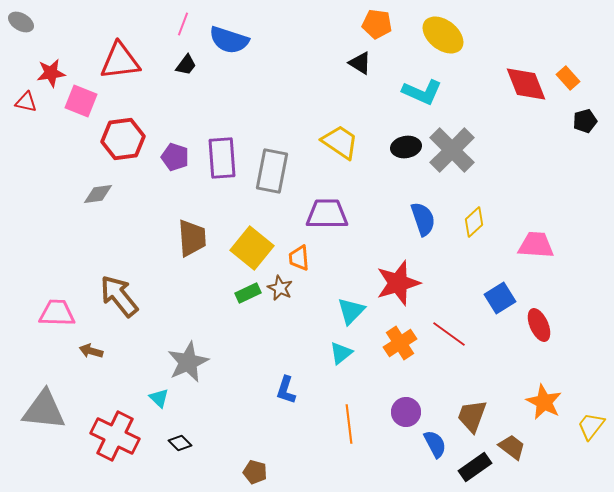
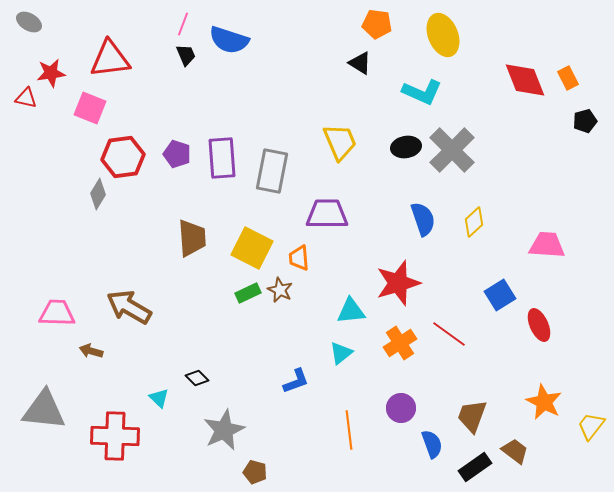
gray ellipse at (21, 22): moved 8 px right
yellow ellipse at (443, 35): rotated 30 degrees clockwise
red triangle at (120, 61): moved 10 px left, 2 px up
black trapezoid at (186, 65): moved 10 px up; rotated 60 degrees counterclockwise
orange rectangle at (568, 78): rotated 15 degrees clockwise
red diamond at (526, 84): moved 1 px left, 4 px up
pink square at (81, 101): moved 9 px right, 7 px down
red triangle at (26, 102): moved 4 px up
red hexagon at (123, 139): moved 18 px down
yellow trapezoid at (340, 142): rotated 33 degrees clockwise
purple pentagon at (175, 157): moved 2 px right, 3 px up
gray diamond at (98, 194): rotated 52 degrees counterclockwise
pink trapezoid at (536, 245): moved 11 px right
yellow square at (252, 248): rotated 12 degrees counterclockwise
brown star at (280, 288): moved 2 px down
brown arrow at (119, 296): moved 10 px right, 11 px down; rotated 21 degrees counterclockwise
blue square at (500, 298): moved 3 px up
cyan triangle at (351, 311): rotated 40 degrees clockwise
gray star at (188, 362): moved 36 px right, 68 px down
blue L-shape at (286, 390): moved 10 px right, 9 px up; rotated 128 degrees counterclockwise
purple circle at (406, 412): moved 5 px left, 4 px up
orange line at (349, 424): moved 6 px down
red cross at (115, 436): rotated 24 degrees counterclockwise
black diamond at (180, 443): moved 17 px right, 65 px up
blue semicircle at (435, 444): moved 3 px left; rotated 8 degrees clockwise
brown trapezoid at (512, 447): moved 3 px right, 4 px down
